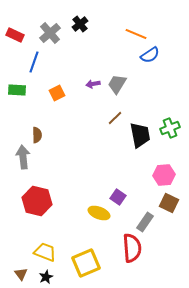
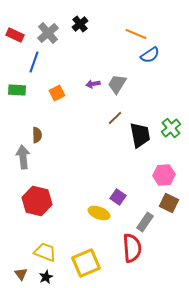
gray cross: moved 2 px left
green cross: moved 1 px right; rotated 18 degrees counterclockwise
